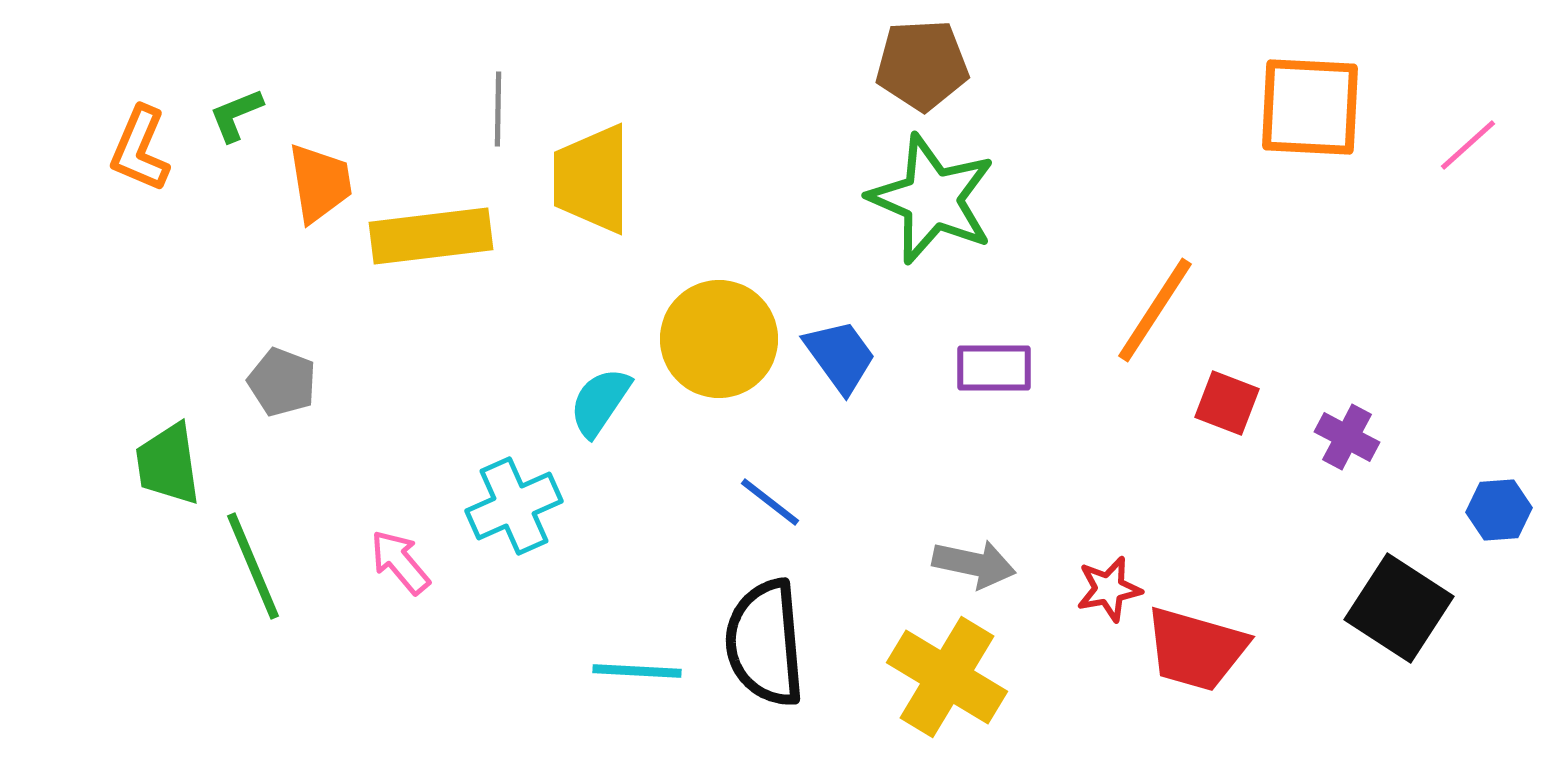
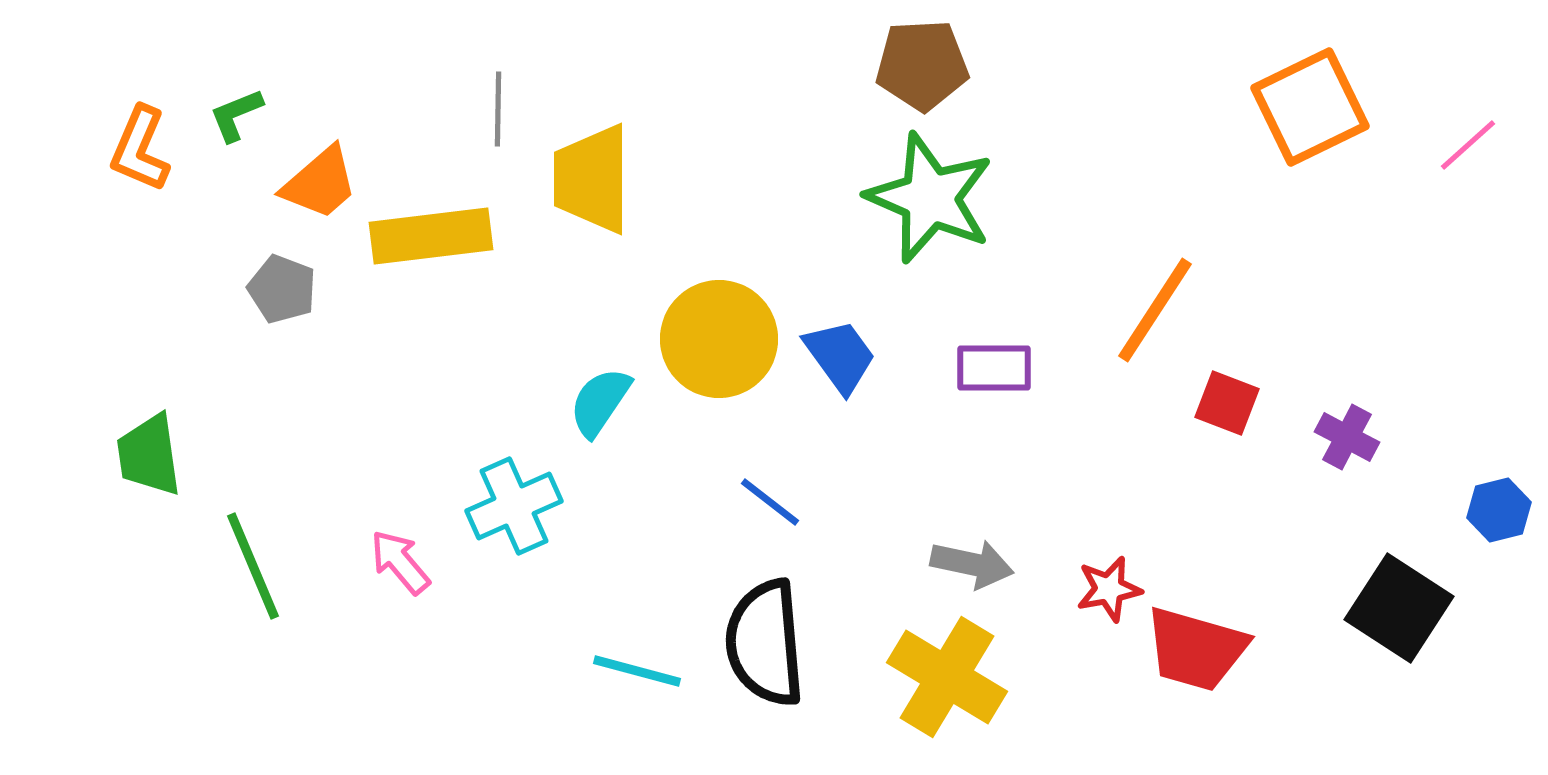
orange square: rotated 29 degrees counterclockwise
orange trapezoid: rotated 58 degrees clockwise
green star: moved 2 px left, 1 px up
gray pentagon: moved 93 px up
green trapezoid: moved 19 px left, 9 px up
blue hexagon: rotated 10 degrees counterclockwise
gray arrow: moved 2 px left
cyan line: rotated 12 degrees clockwise
